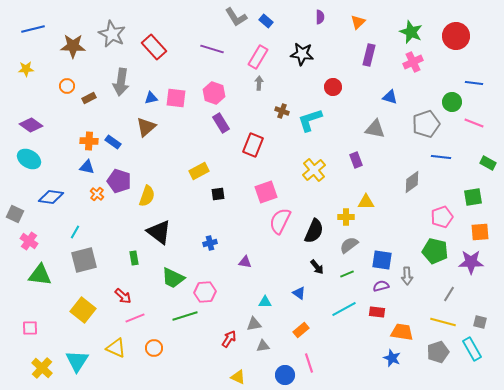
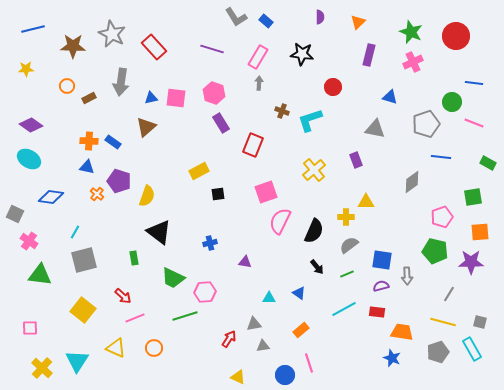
cyan triangle at (265, 302): moved 4 px right, 4 px up
